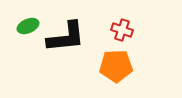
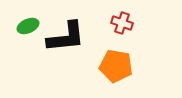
red cross: moved 7 px up
orange pentagon: rotated 12 degrees clockwise
